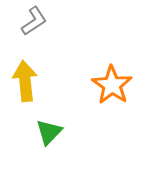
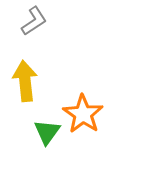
orange star: moved 29 px left, 29 px down
green triangle: moved 2 px left; rotated 8 degrees counterclockwise
